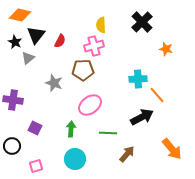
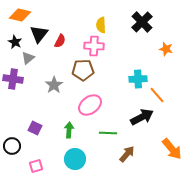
black triangle: moved 3 px right, 1 px up
pink cross: rotated 18 degrees clockwise
gray star: moved 2 px down; rotated 18 degrees clockwise
purple cross: moved 21 px up
green arrow: moved 2 px left, 1 px down
